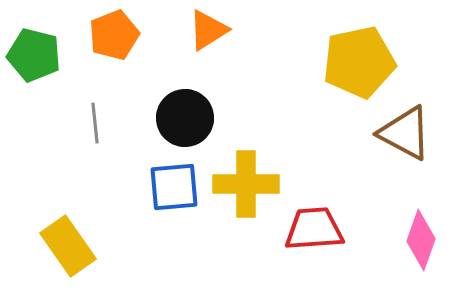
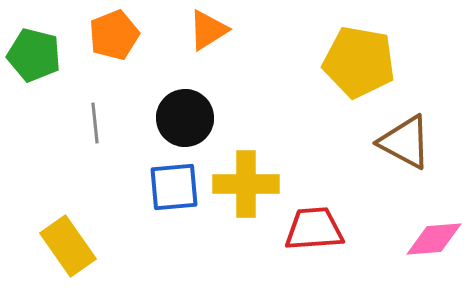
yellow pentagon: rotated 22 degrees clockwise
brown triangle: moved 9 px down
pink diamond: moved 13 px right, 1 px up; rotated 66 degrees clockwise
